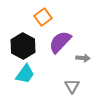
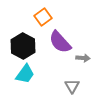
purple semicircle: rotated 85 degrees counterclockwise
